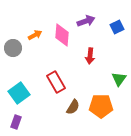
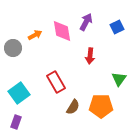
purple arrow: moved 1 px down; rotated 42 degrees counterclockwise
pink diamond: moved 4 px up; rotated 15 degrees counterclockwise
